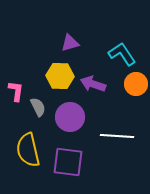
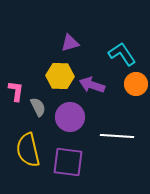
purple arrow: moved 1 px left, 1 px down
